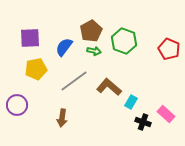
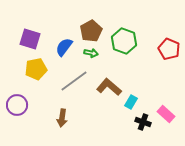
purple square: moved 1 px down; rotated 20 degrees clockwise
green arrow: moved 3 px left, 2 px down
